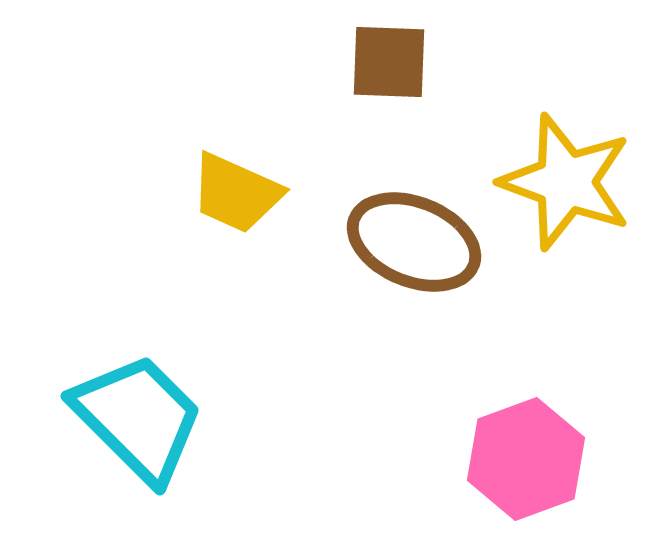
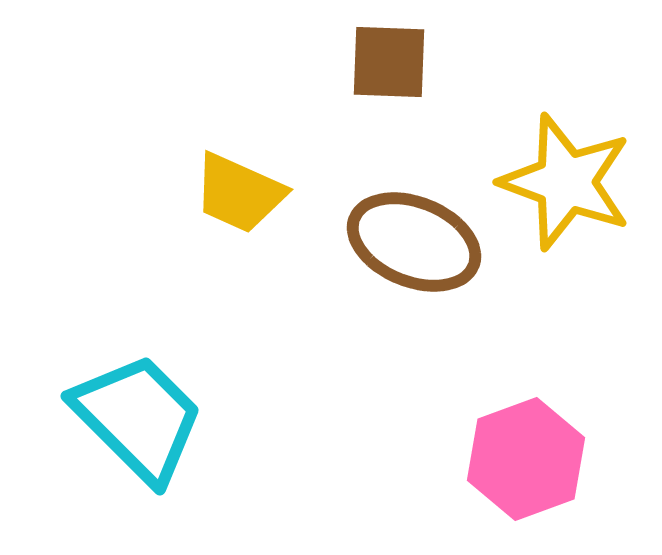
yellow trapezoid: moved 3 px right
